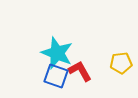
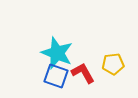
yellow pentagon: moved 8 px left, 1 px down
red L-shape: moved 3 px right, 2 px down
